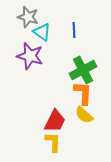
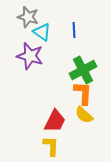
yellow L-shape: moved 2 px left, 4 px down
